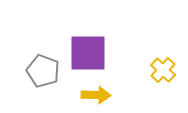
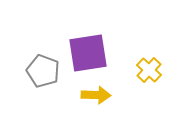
purple square: rotated 9 degrees counterclockwise
yellow cross: moved 14 px left
